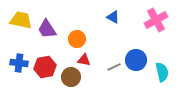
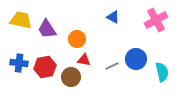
blue circle: moved 1 px up
gray line: moved 2 px left, 1 px up
